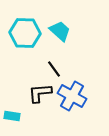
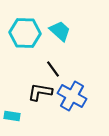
black line: moved 1 px left
black L-shape: moved 1 px up; rotated 15 degrees clockwise
